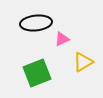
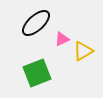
black ellipse: rotated 36 degrees counterclockwise
yellow triangle: moved 11 px up
